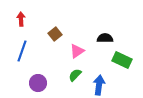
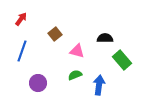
red arrow: rotated 40 degrees clockwise
pink triangle: rotated 49 degrees clockwise
green rectangle: rotated 24 degrees clockwise
green semicircle: rotated 24 degrees clockwise
